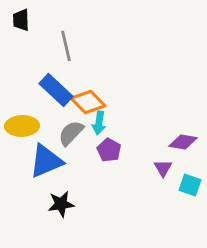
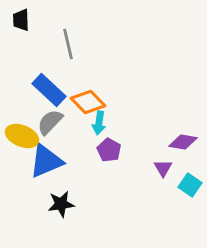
gray line: moved 2 px right, 2 px up
blue rectangle: moved 7 px left
yellow ellipse: moved 10 px down; rotated 24 degrees clockwise
gray semicircle: moved 21 px left, 11 px up
cyan square: rotated 15 degrees clockwise
